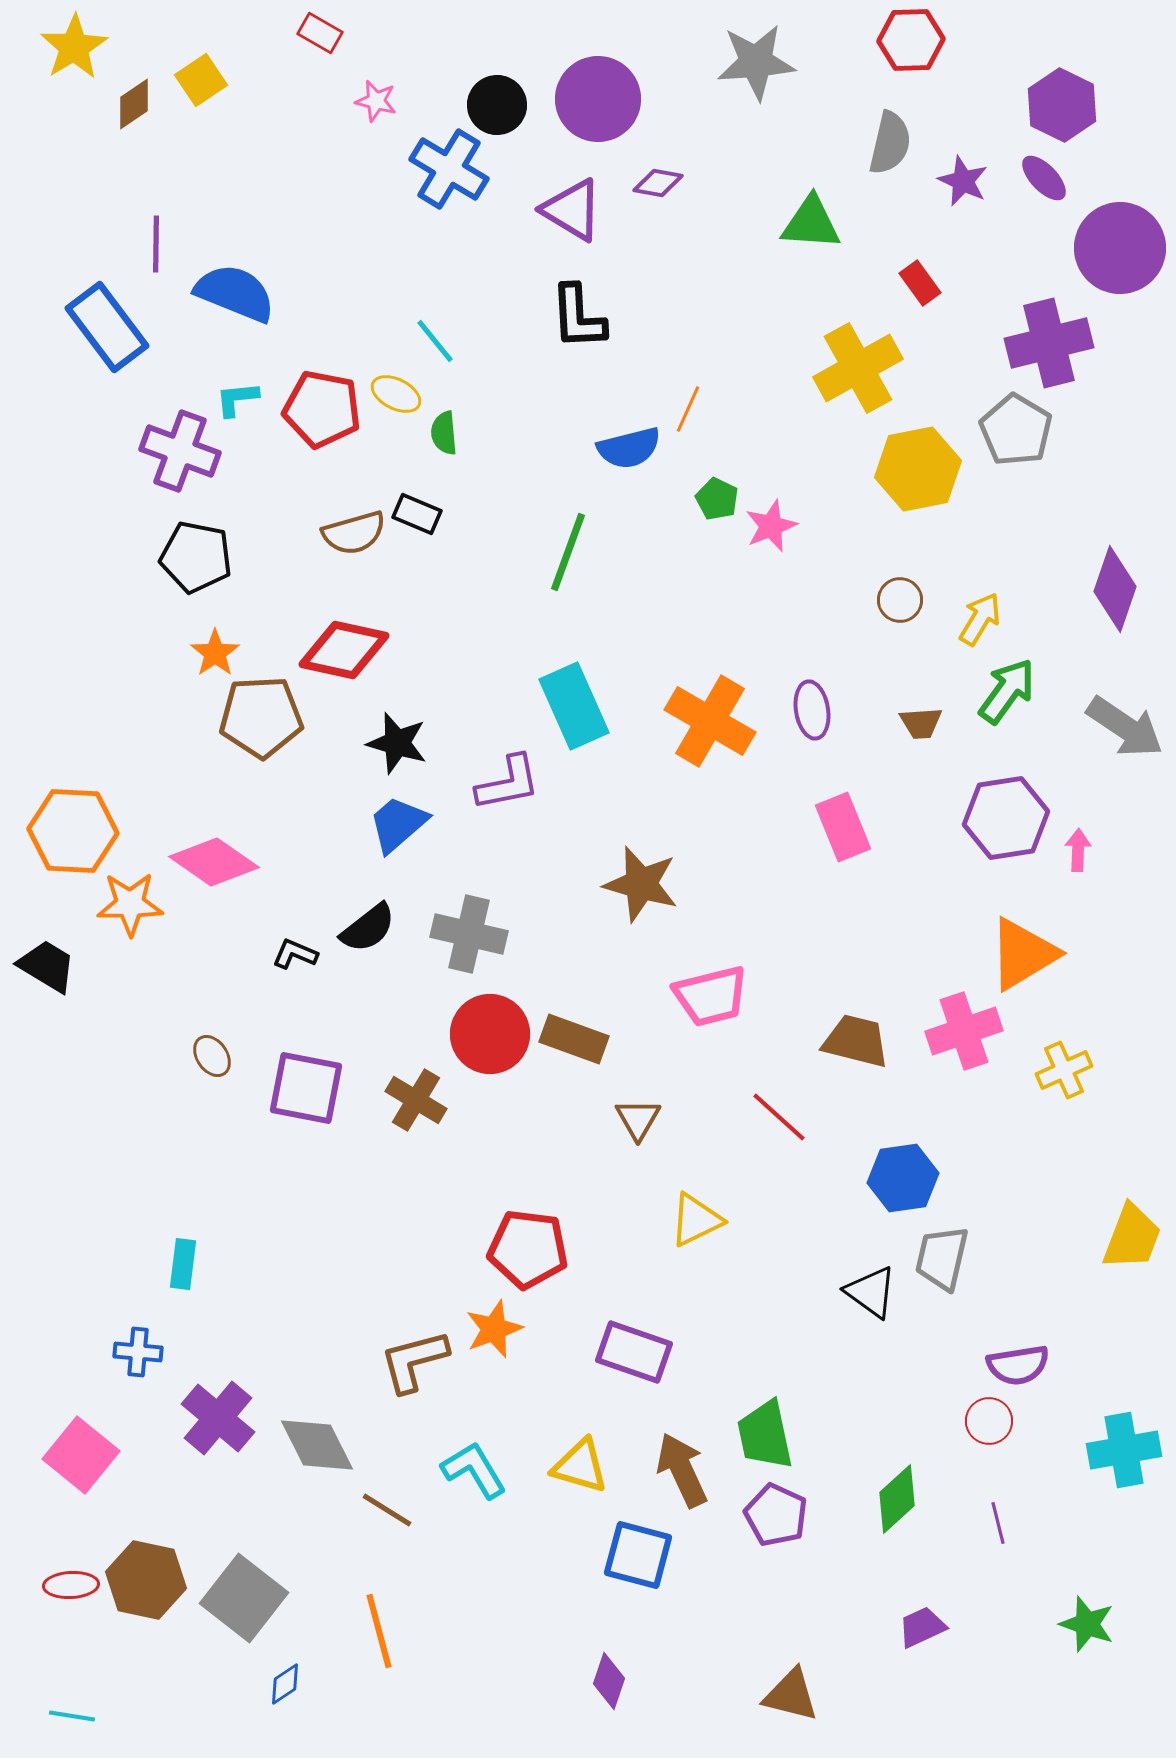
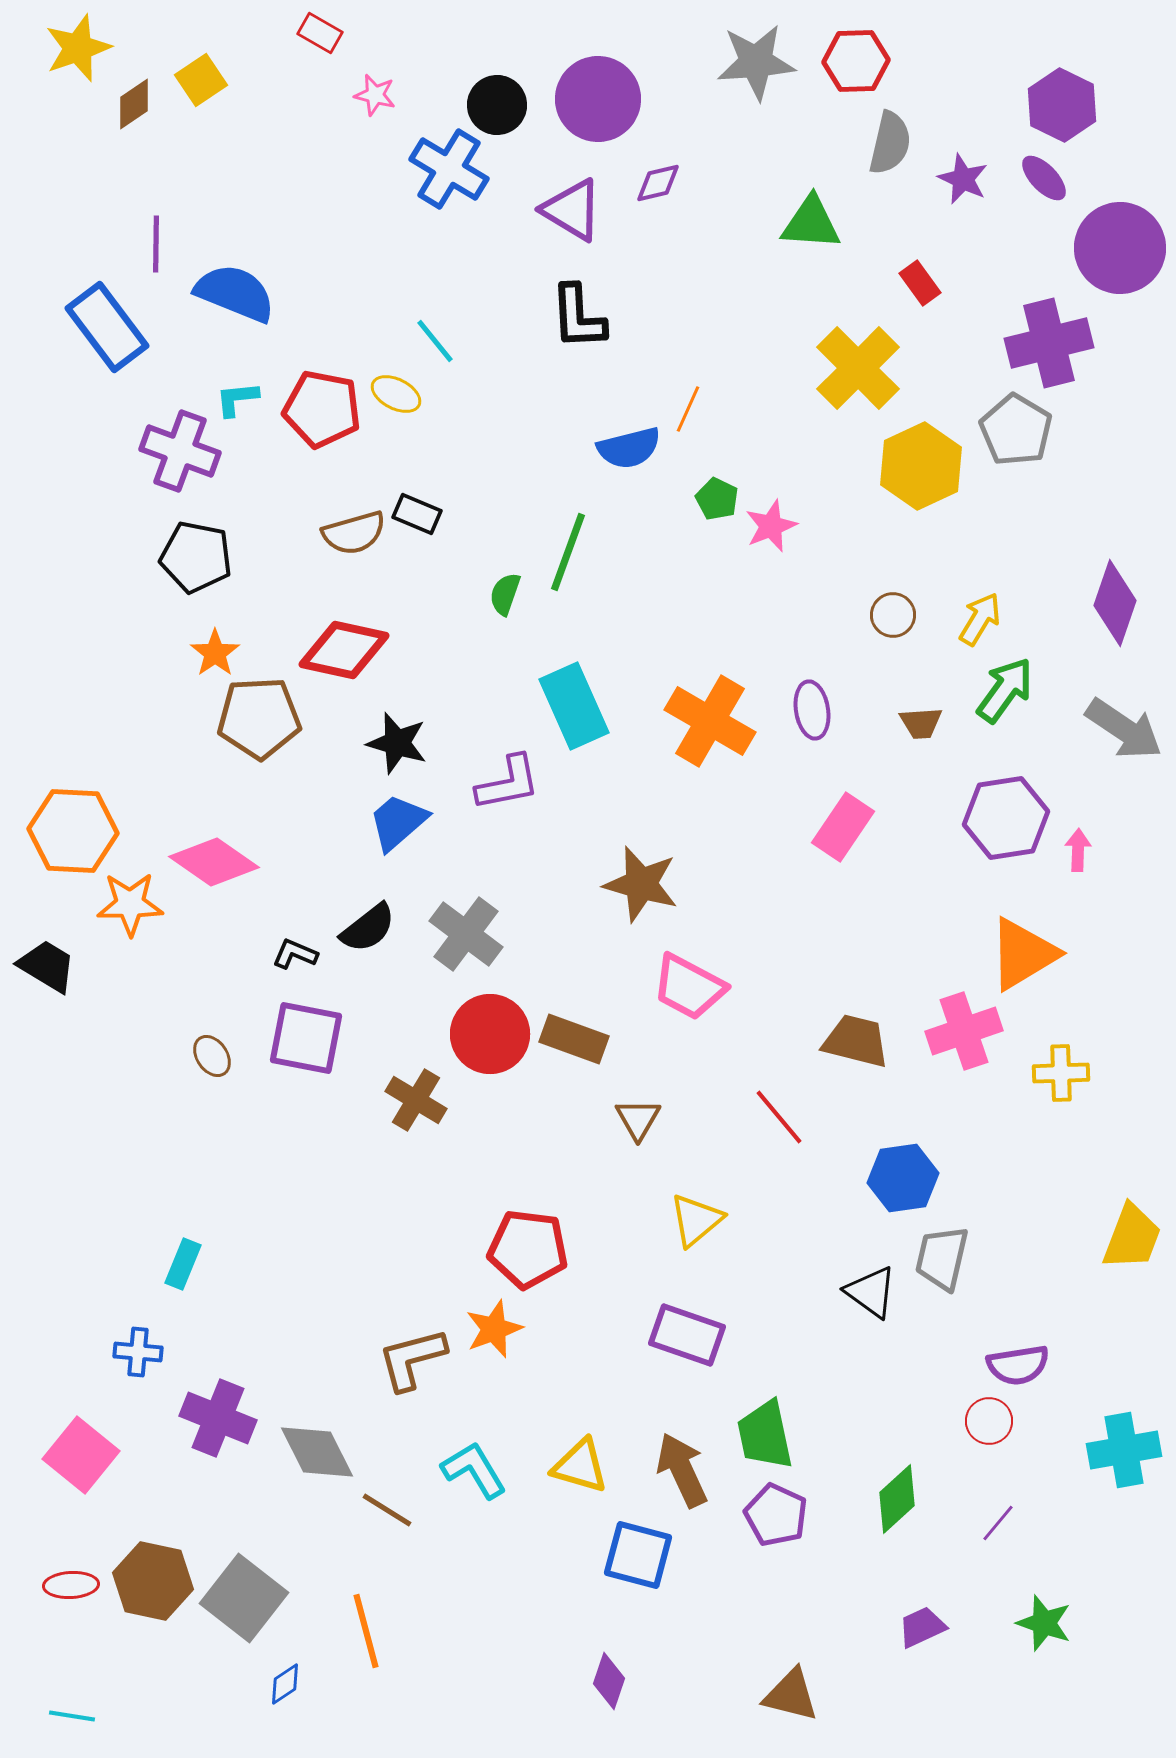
red hexagon at (911, 40): moved 55 px left, 21 px down
yellow star at (74, 47): moved 4 px right, 1 px down; rotated 12 degrees clockwise
pink star at (376, 101): moved 1 px left, 6 px up
purple star at (963, 181): moved 2 px up
purple diamond at (658, 183): rotated 24 degrees counterclockwise
yellow cross at (858, 368): rotated 16 degrees counterclockwise
green semicircle at (444, 433): moved 61 px right, 161 px down; rotated 24 degrees clockwise
yellow hexagon at (918, 469): moved 3 px right, 3 px up; rotated 14 degrees counterclockwise
purple diamond at (1115, 589): moved 14 px down
brown circle at (900, 600): moved 7 px left, 15 px down
green arrow at (1007, 691): moved 2 px left, 1 px up
brown pentagon at (261, 717): moved 2 px left, 1 px down
gray arrow at (1125, 727): moved 1 px left, 2 px down
blue trapezoid at (398, 824): moved 2 px up
pink rectangle at (843, 827): rotated 56 degrees clockwise
gray cross at (469, 934): moved 3 px left; rotated 24 degrees clockwise
pink trapezoid at (711, 996): moved 22 px left, 9 px up; rotated 42 degrees clockwise
yellow cross at (1064, 1070): moved 3 px left, 3 px down; rotated 22 degrees clockwise
purple square at (306, 1088): moved 50 px up
red line at (779, 1117): rotated 8 degrees clockwise
yellow triangle at (696, 1220): rotated 14 degrees counterclockwise
cyan rectangle at (183, 1264): rotated 15 degrees clockwise
purple rectangle at (634, 1352): moved 53 px right, 17 px up
brown L-shape at (414, 1361): moved 2 px left, 2 px up
purple cross at (218, 1418): rotated 18 degrees counterclockwise
gray diamond at (317, 1445): moved 7 px down
purple line at (998, 1523): rotated 54 degrees clockwise
brown hexagon at (146, 1580): moved 7 px right, 1 px down
green star at (1087, 1624): moved 43 px left, 1 px up
orange line at (379, 1631): moved 13 px left
